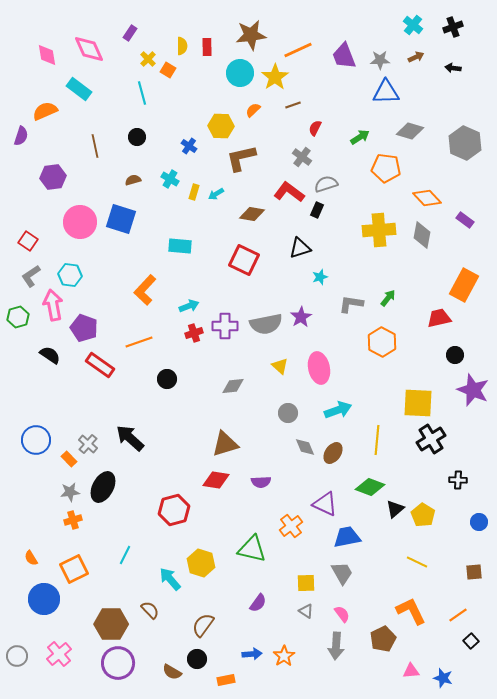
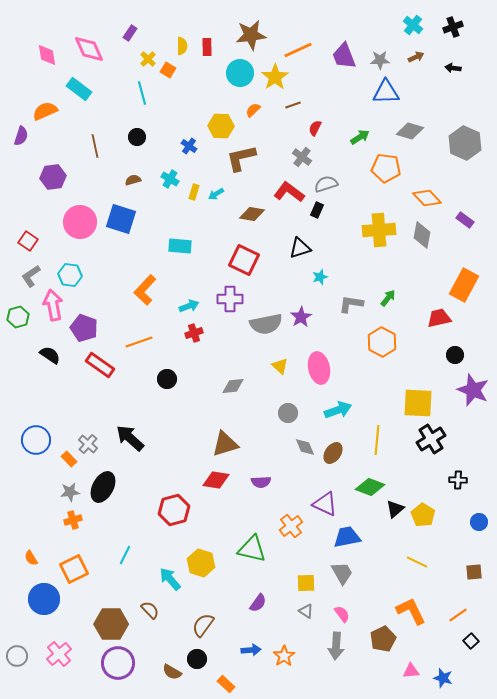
purple cross at (225, 326): moved 5 px right, 27 px up
blue arrow at (252, 654): moved 1 px left, 4 px up
orange rectangle at (226, 680): moved 4 px down; rotated 54 degrees clockwise
